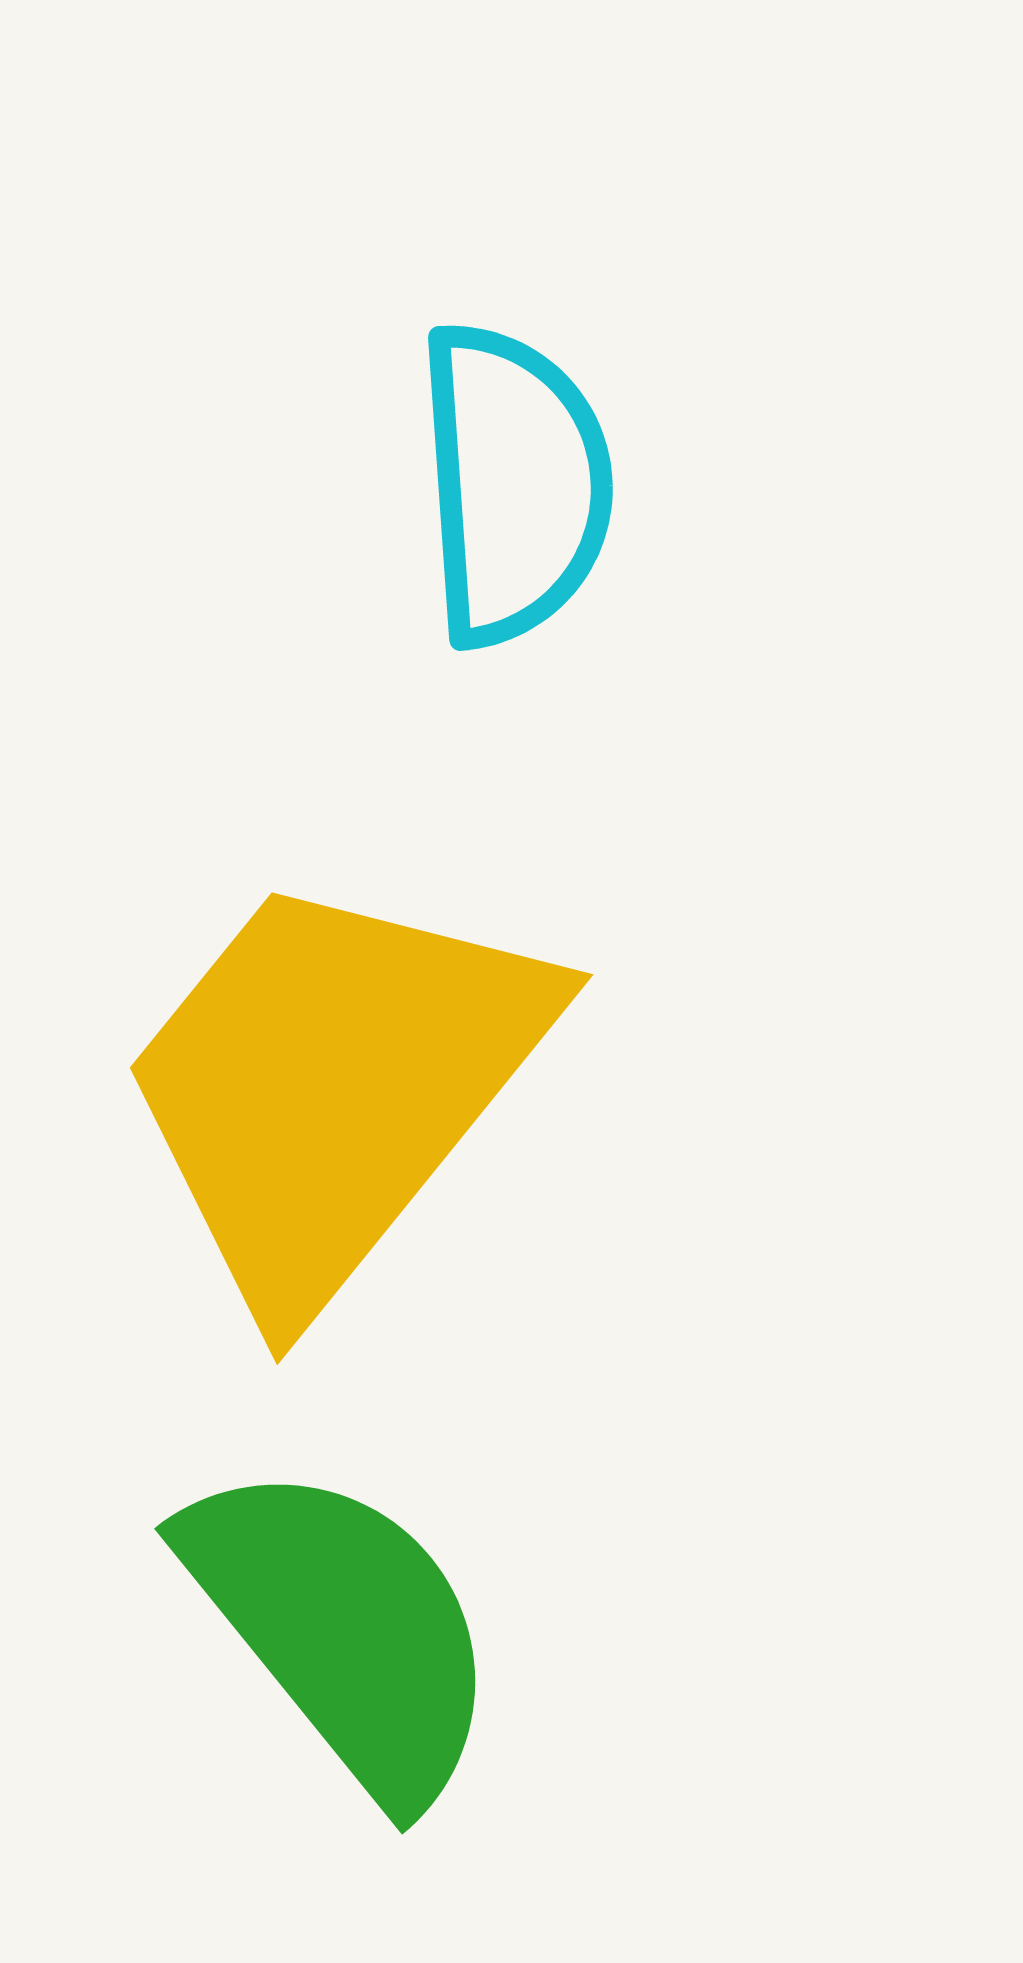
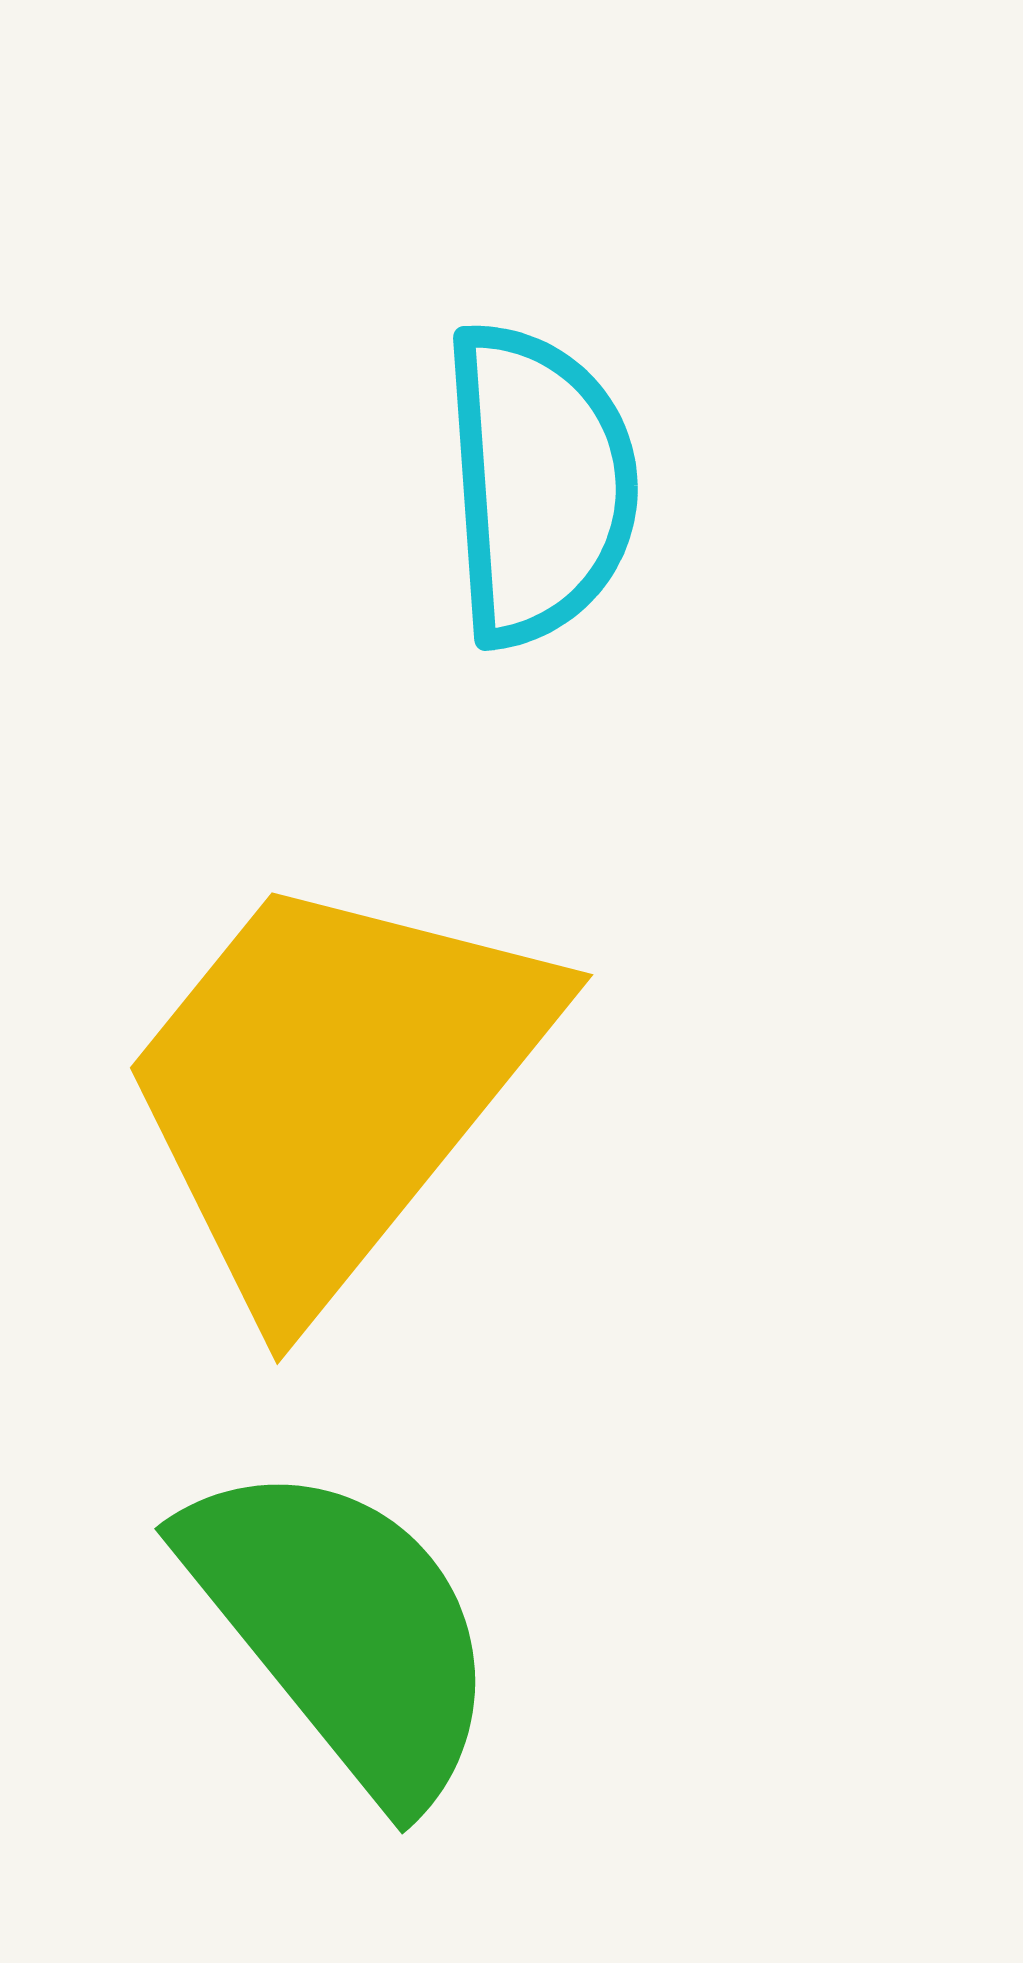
cyan semicircle: moved 25 px right
